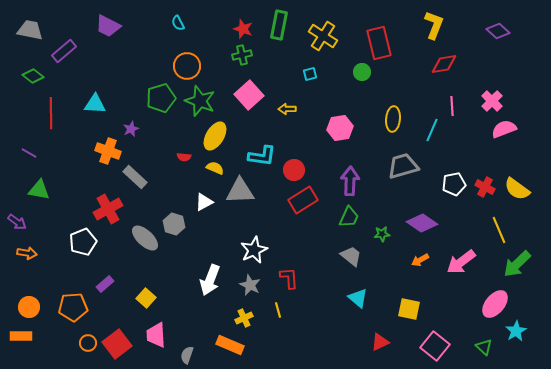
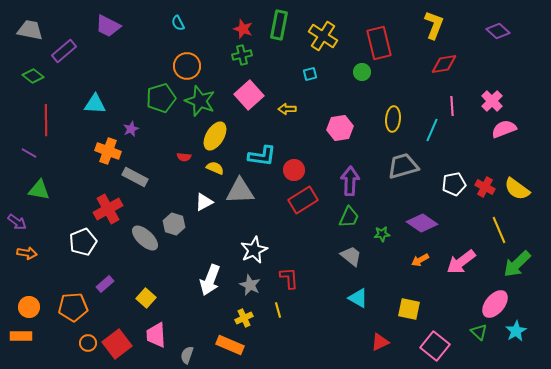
red line at (51, 113): moved 5 px left, 7 px down
gray rectangle at (135, 177): rotated 15 degrees counterclockwise
cyan triangle at (358, 298): rotated 10 degrees counterclockwise
green triangle at (484, 347): moved 5 px left, 15 px up
